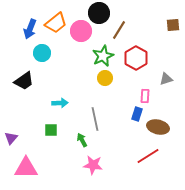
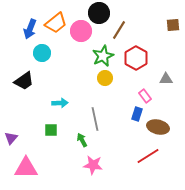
gray triangle: rotated 16 degrees clockwise
pink rectangle: rotated 40 degrees counterclockwise
